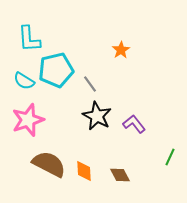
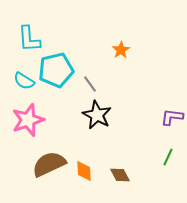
black star: moved 1 px up
purple L-shape: moved 38 px right, 7 px up; rotated 45 degrees counterclockwise
green line: moved 2 px left
brown semicircle: rotated 52 degrees counterclockwise
